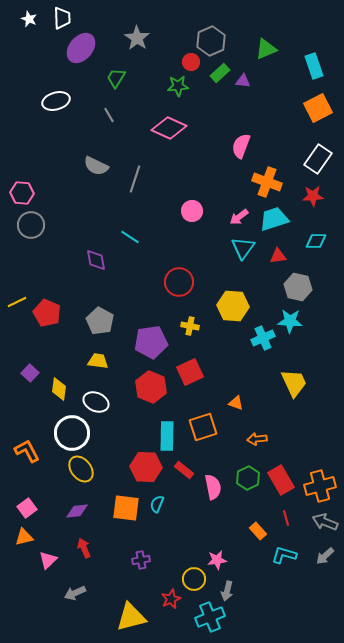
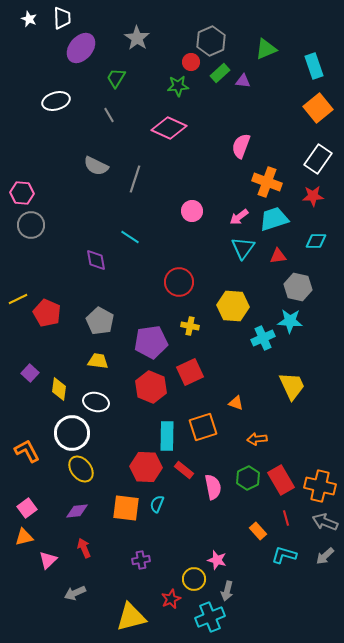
orange square at (318, 108): rotated 12 degrees counterclockwise
yellow line at (17, 302): moved 1 px right, 3 px up
yellow trapezoid at (294, 383): moved 2 px left, 3 px down
white ellipse at (96, 402): rotated 10 degrees counterclockwise
orange cross at (320, 486): rotated 28 degrees clockwise
pink star at (217, 560): rotated 24 degrees clockwise
